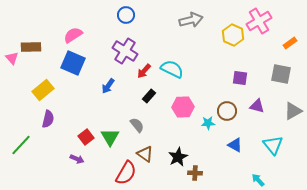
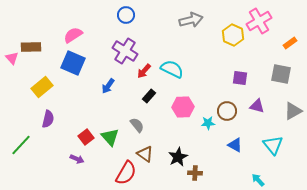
yellow rectangle: moved 1 px left, 3 px up
green triangle: rotated 12 degrees counterclockwise
